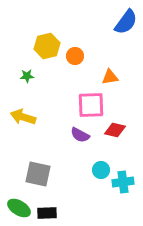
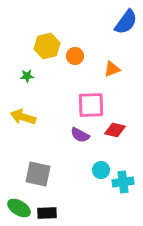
orange triangle: moved 2 px right, 8 px up; rotated 12 degrees counterclockwise
